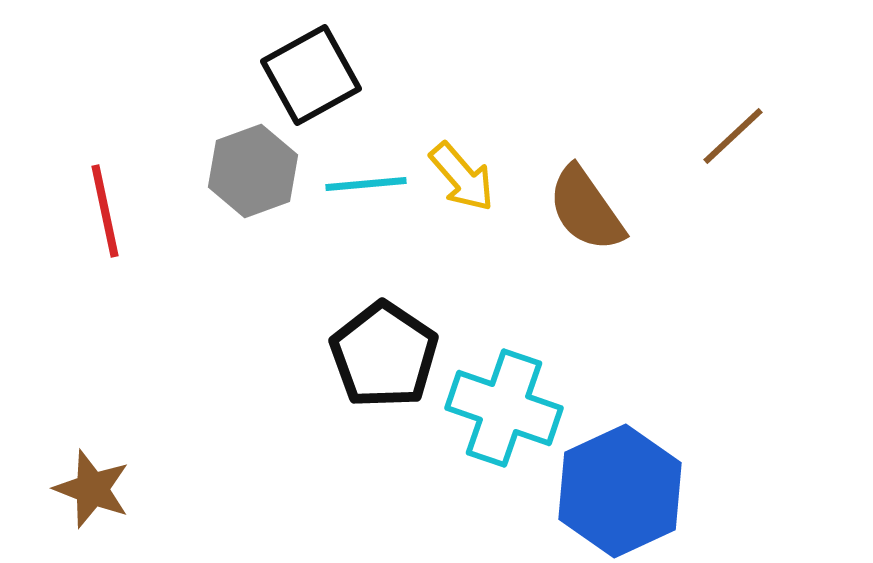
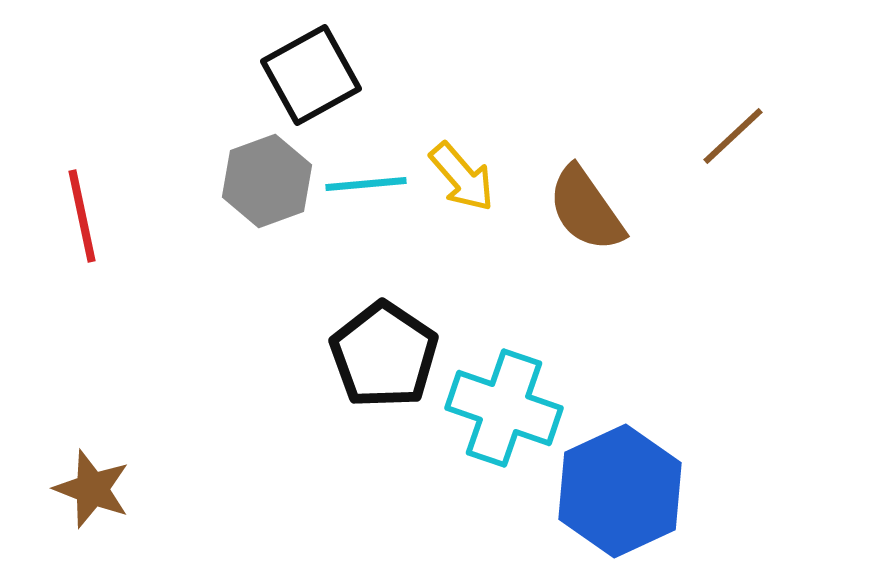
gray hexagon: moved 14 px right, 10 px down
red line: moved 23 px left, 5 px down
